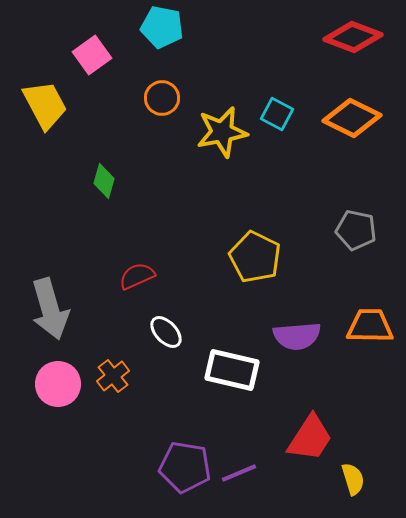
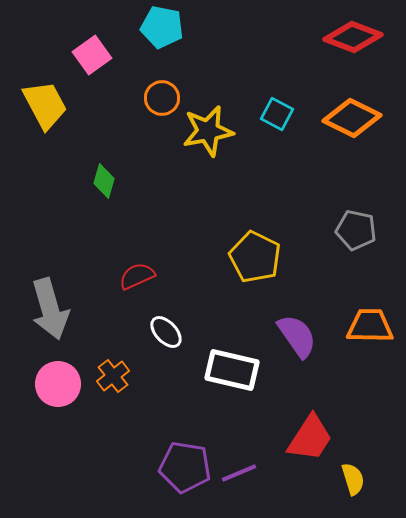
yellow star: moved 14 px left, 1 px up
purple semicircle: rotated 120 degrees counterclockwise
